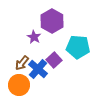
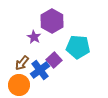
blue cross: moved 2 px right, 1 px down; rotated 12 degrees clockwise
